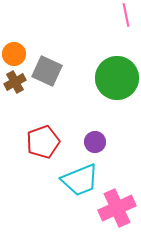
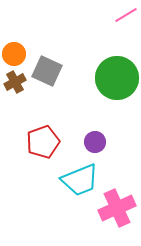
pink line: rotated 70 degrees clockwise
